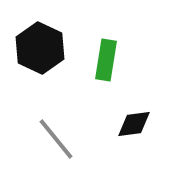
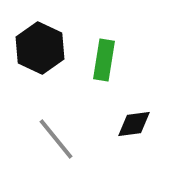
green rectangle: moved 2 px left
